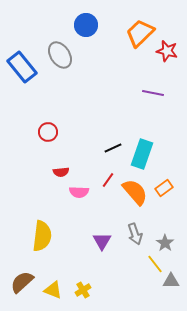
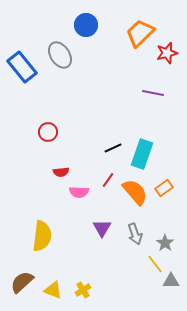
red star: moved 2 px down; rotated 30 degrees counterclockwise
purple triangle: moved 13 px up
